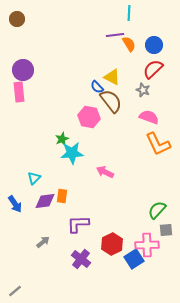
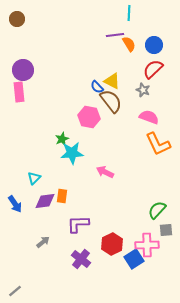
yellow triangle: moved 4 px down
